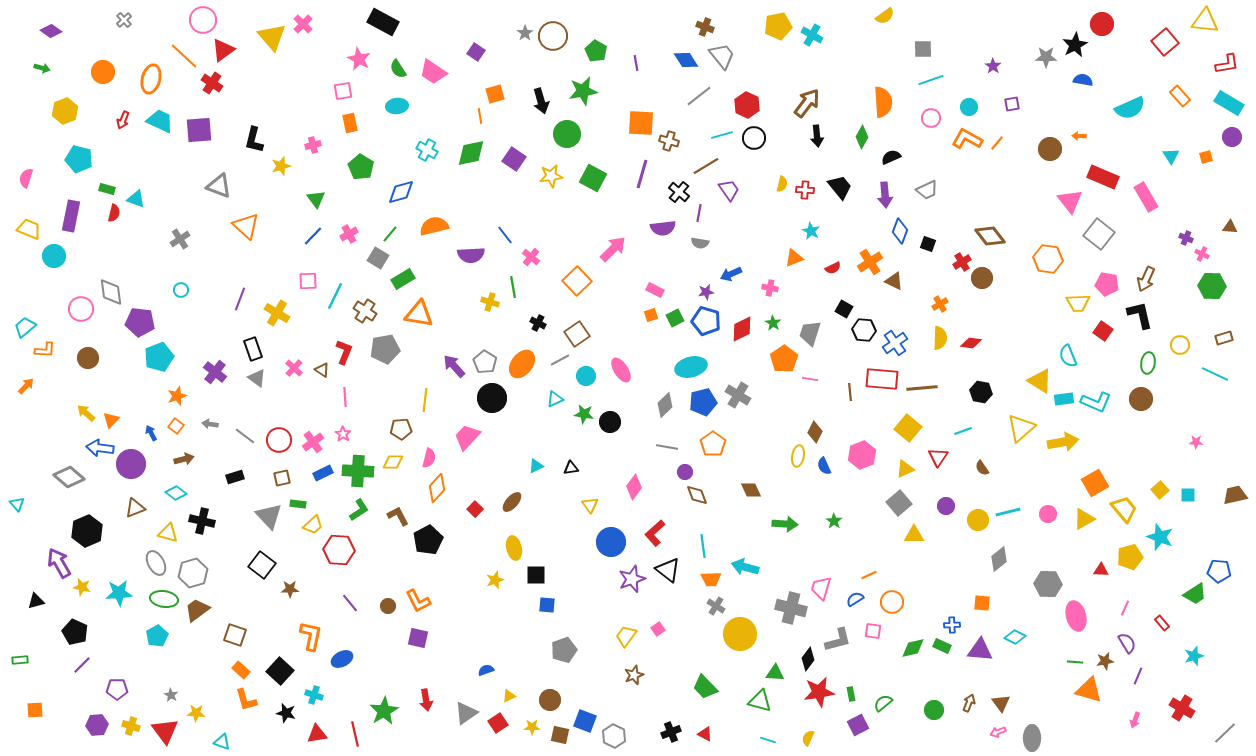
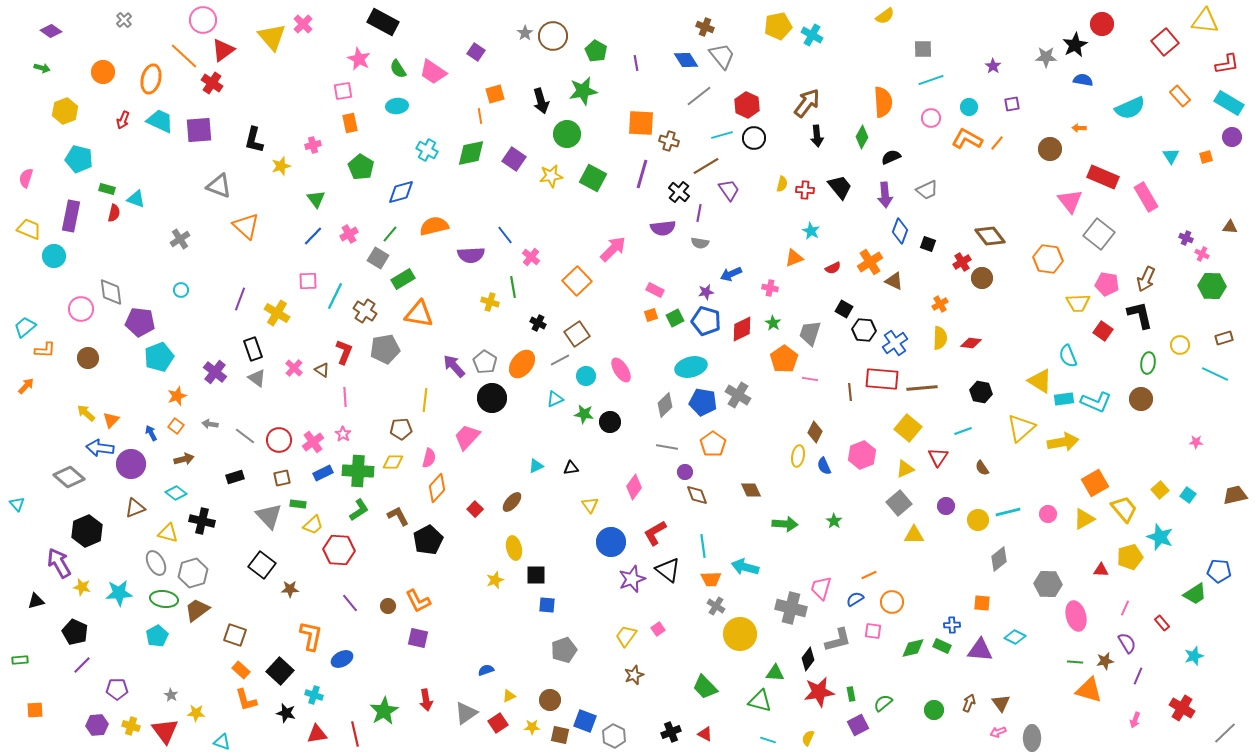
orange arrow at (1079, 136): moved 8 px up
blue pentagon at (703, 402): rotated 24 degrees clockwise
cyan square at (1188, 495): rotated 35 degrees clockwise
red L-shape at (655, 533): rotated 12 degrees clockwise
